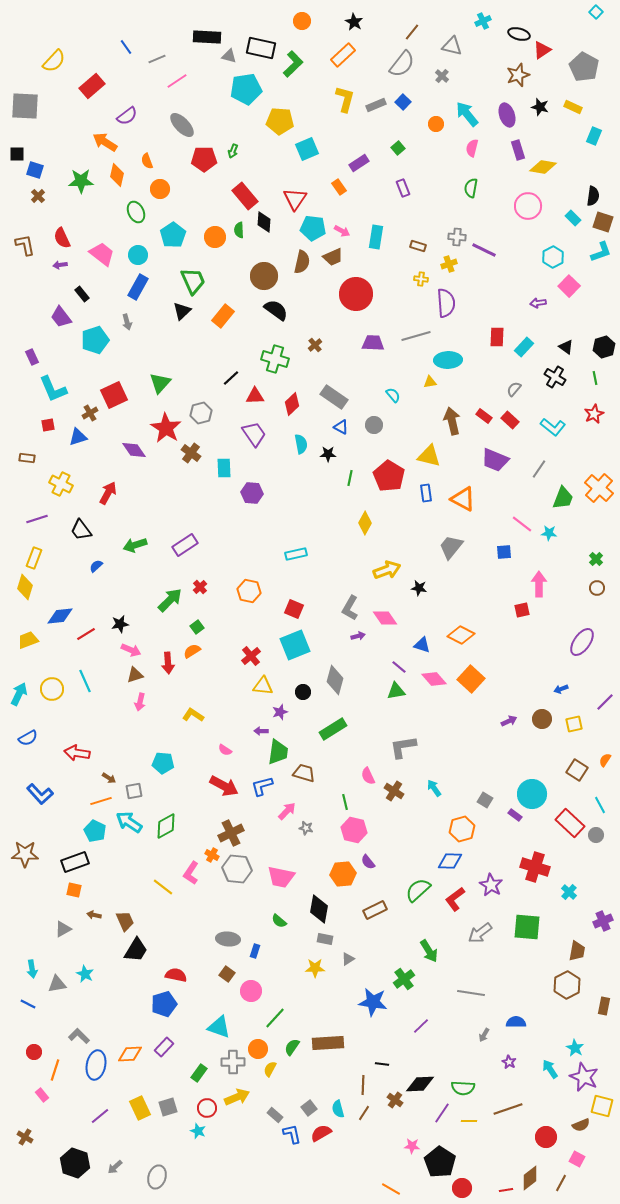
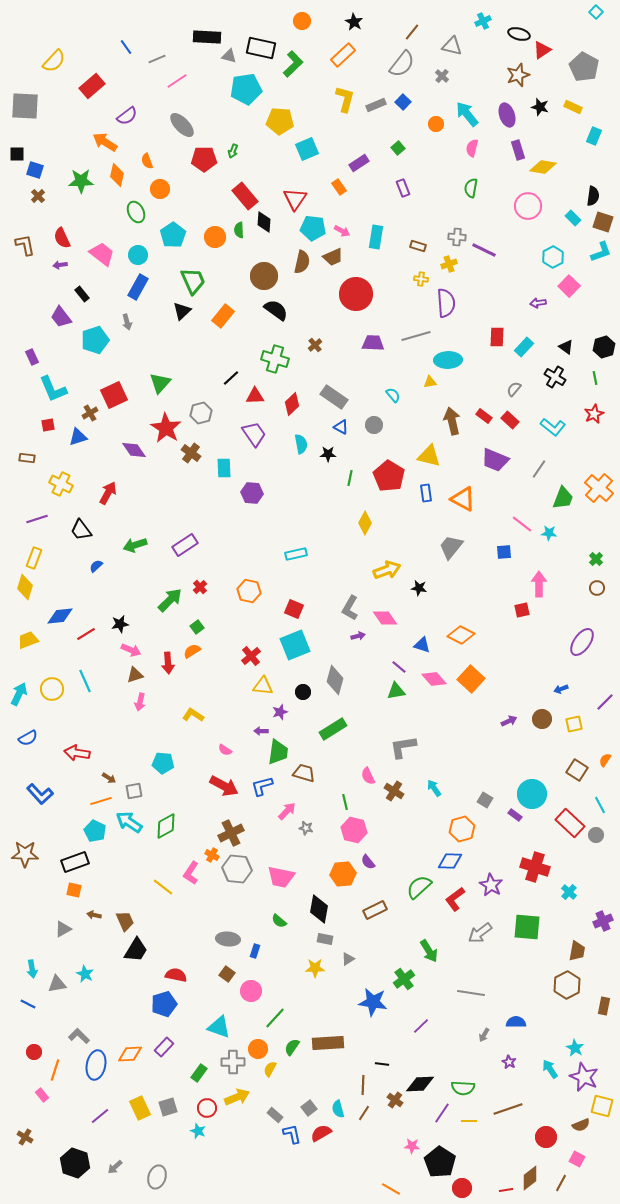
green semicircle at (418, 890): moved 1 px right, 3 px up
